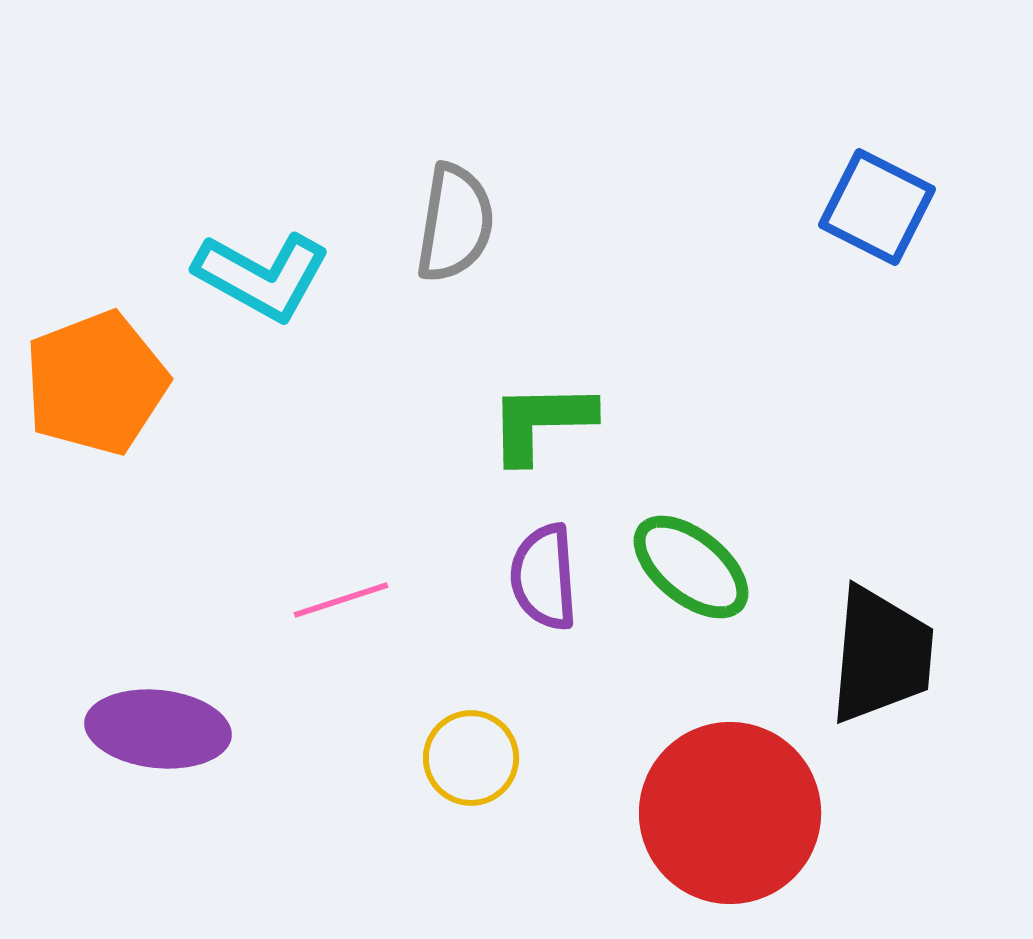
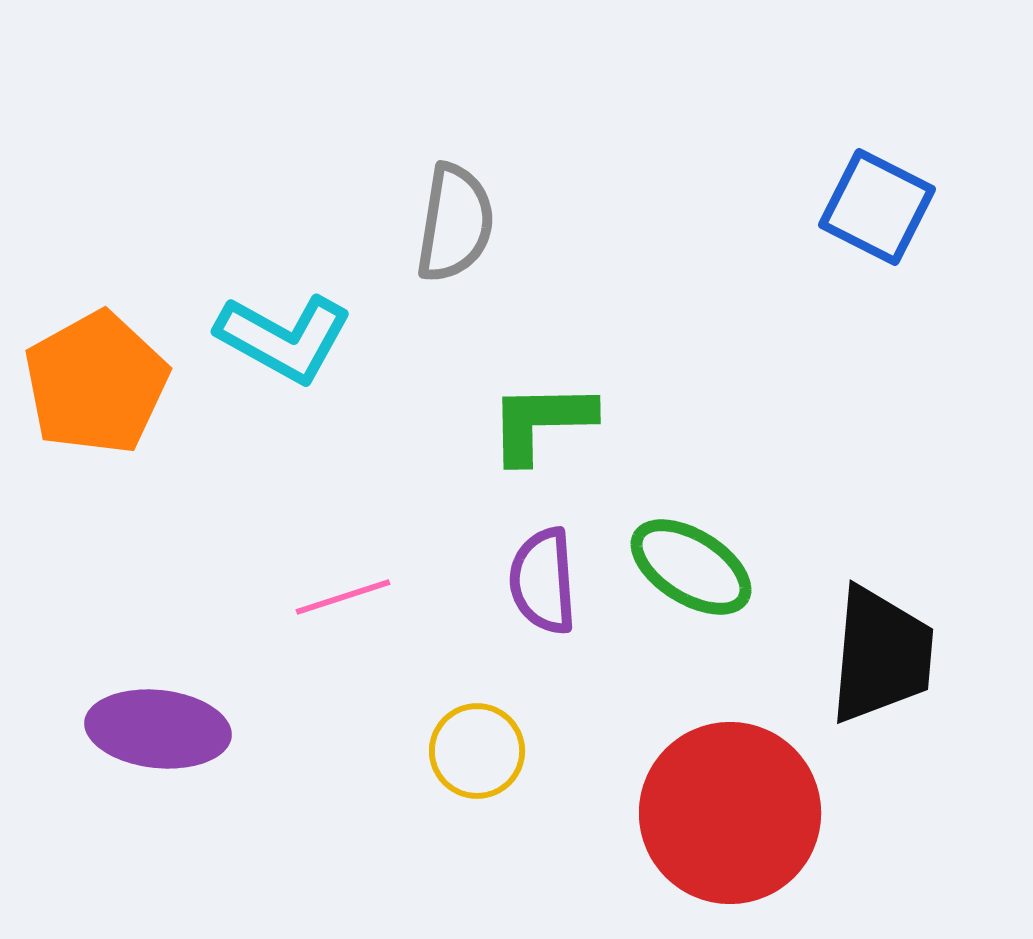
cyan L-shape: moved 22 px right, 62 px down
orange pentagon: rotated 8 degrees counterclockwise
green ellipse: rotated 7 degrees counterclockwise
purple semicircle: moved 1 px left, 4 px down
pink line: moved 2 px right, 3 px up
yellow circle: moved 6 px right, 7 px up
